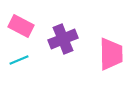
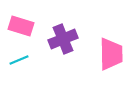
pink rectangle: rotated 10 degrees counterclockwise
